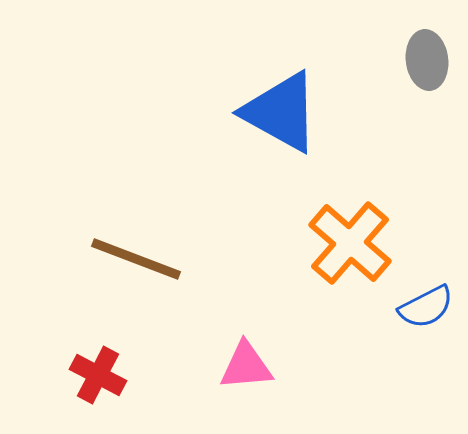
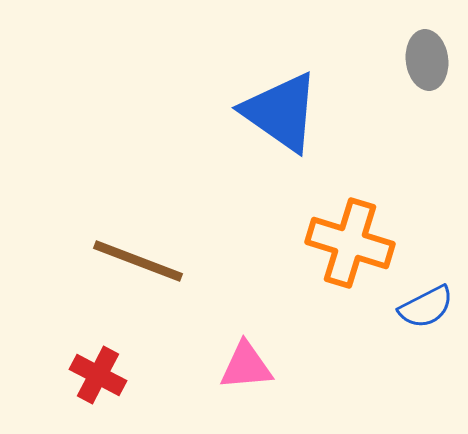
blue triangle: rotated 6 degrees clockwise
orange cross: rotated 24 degrees counterclockwise
brown line: moved 2 px right, 2 px down
